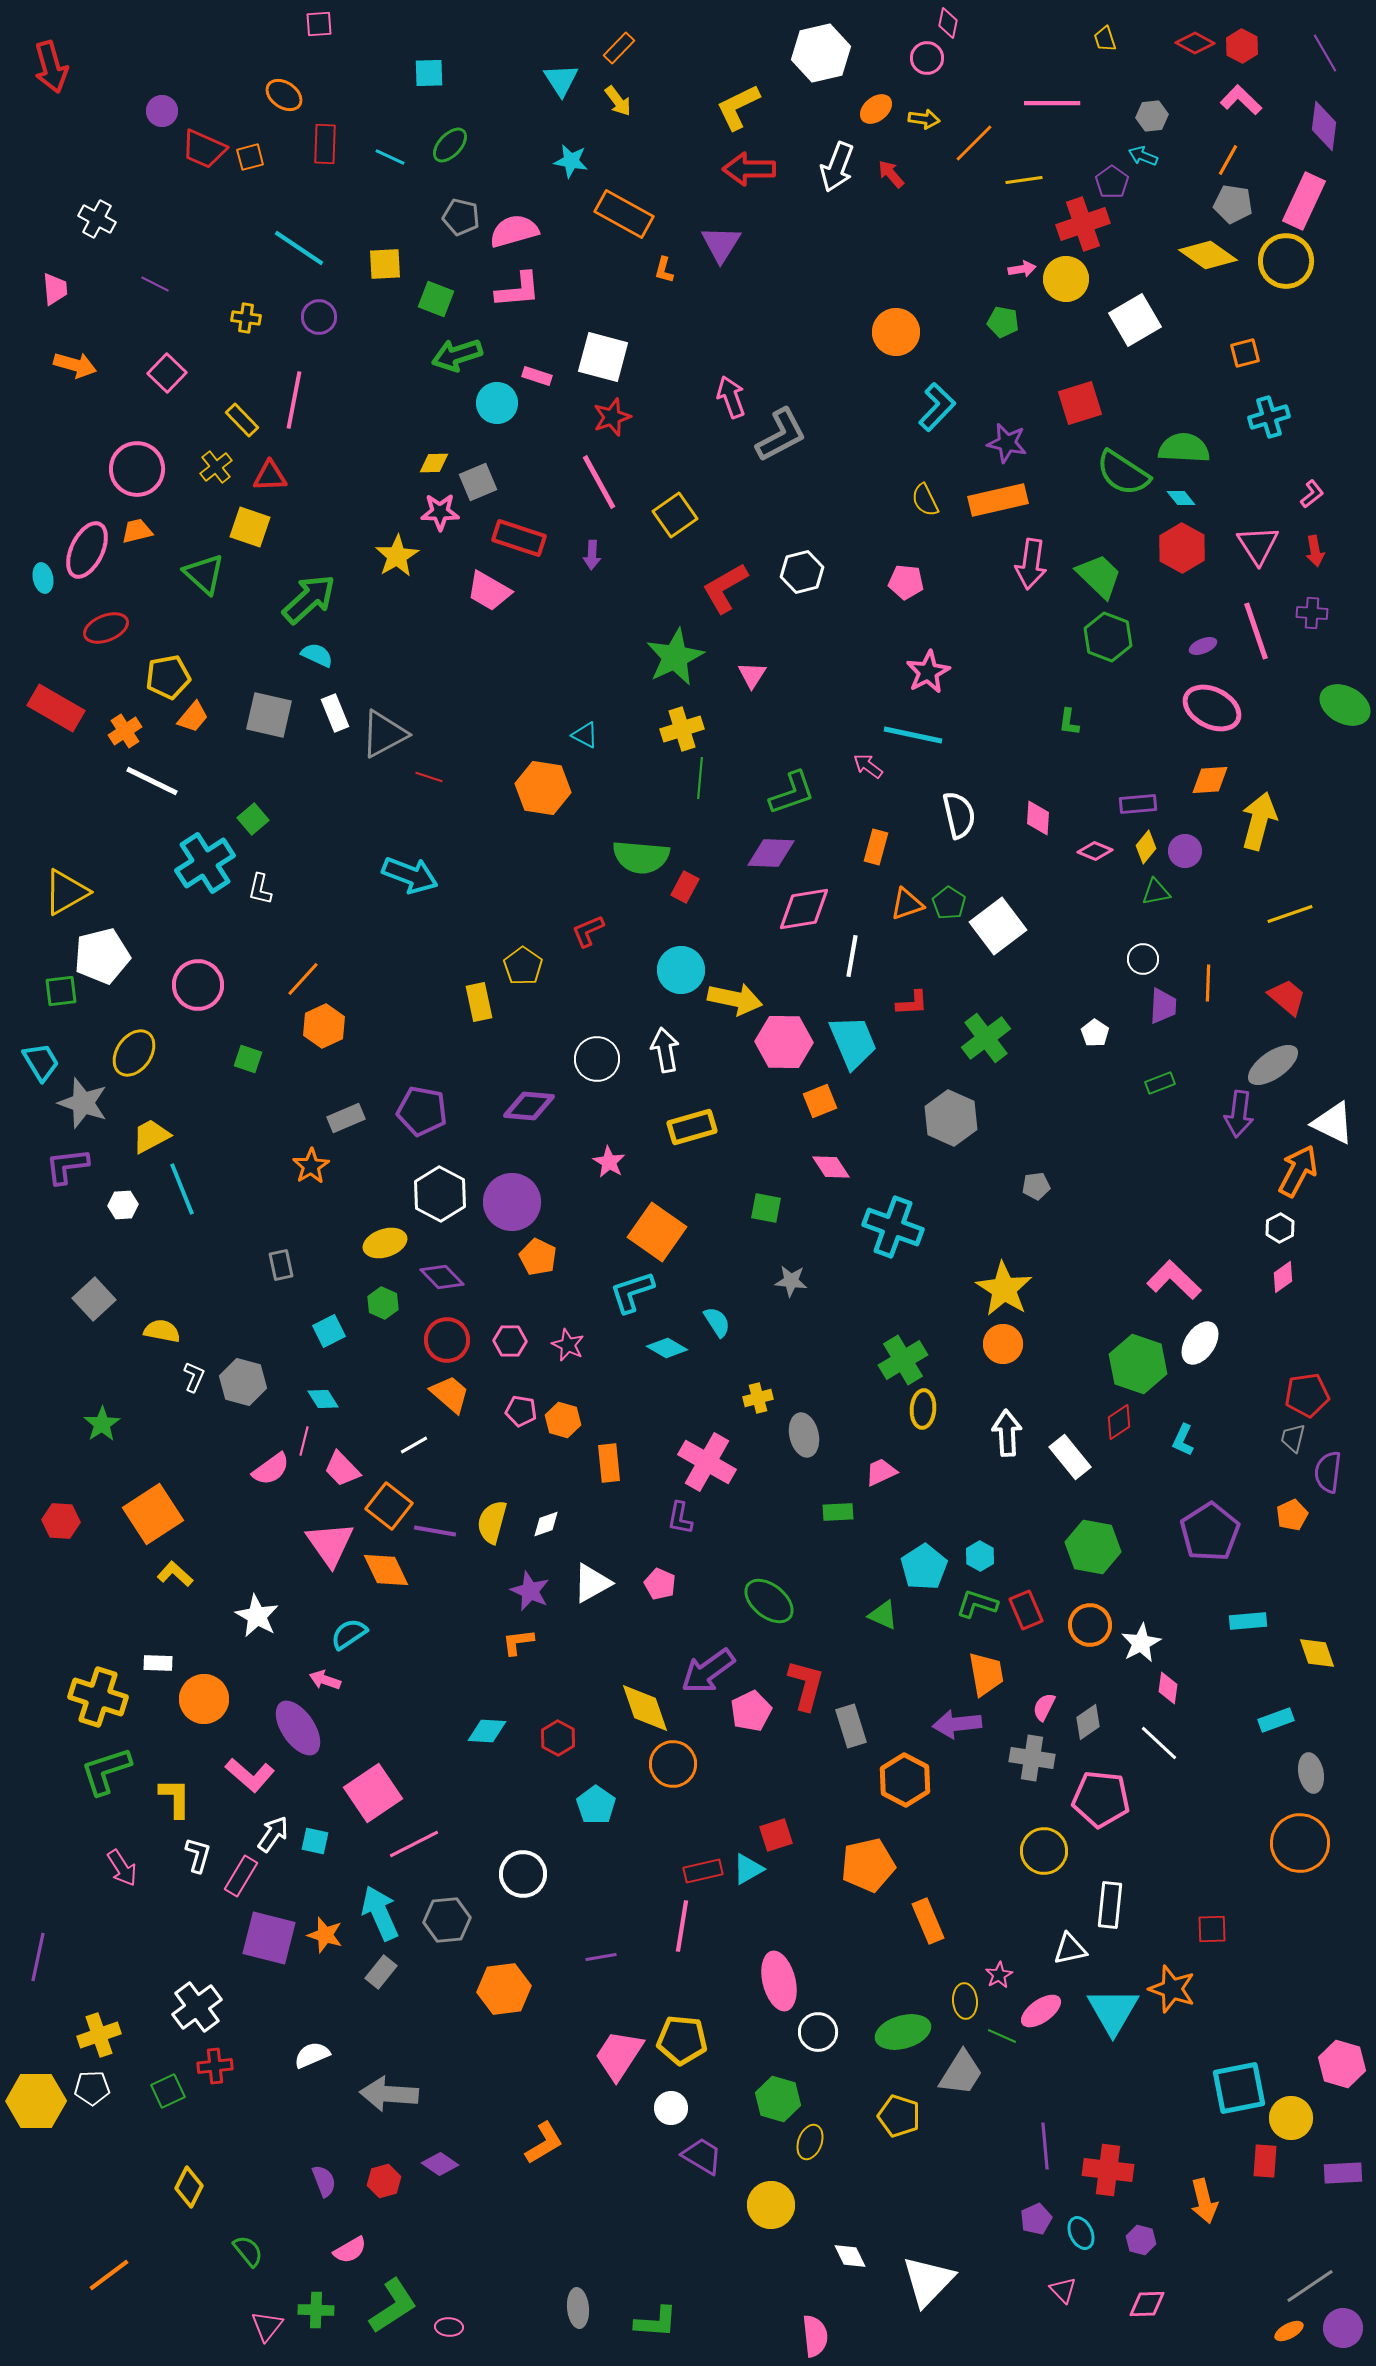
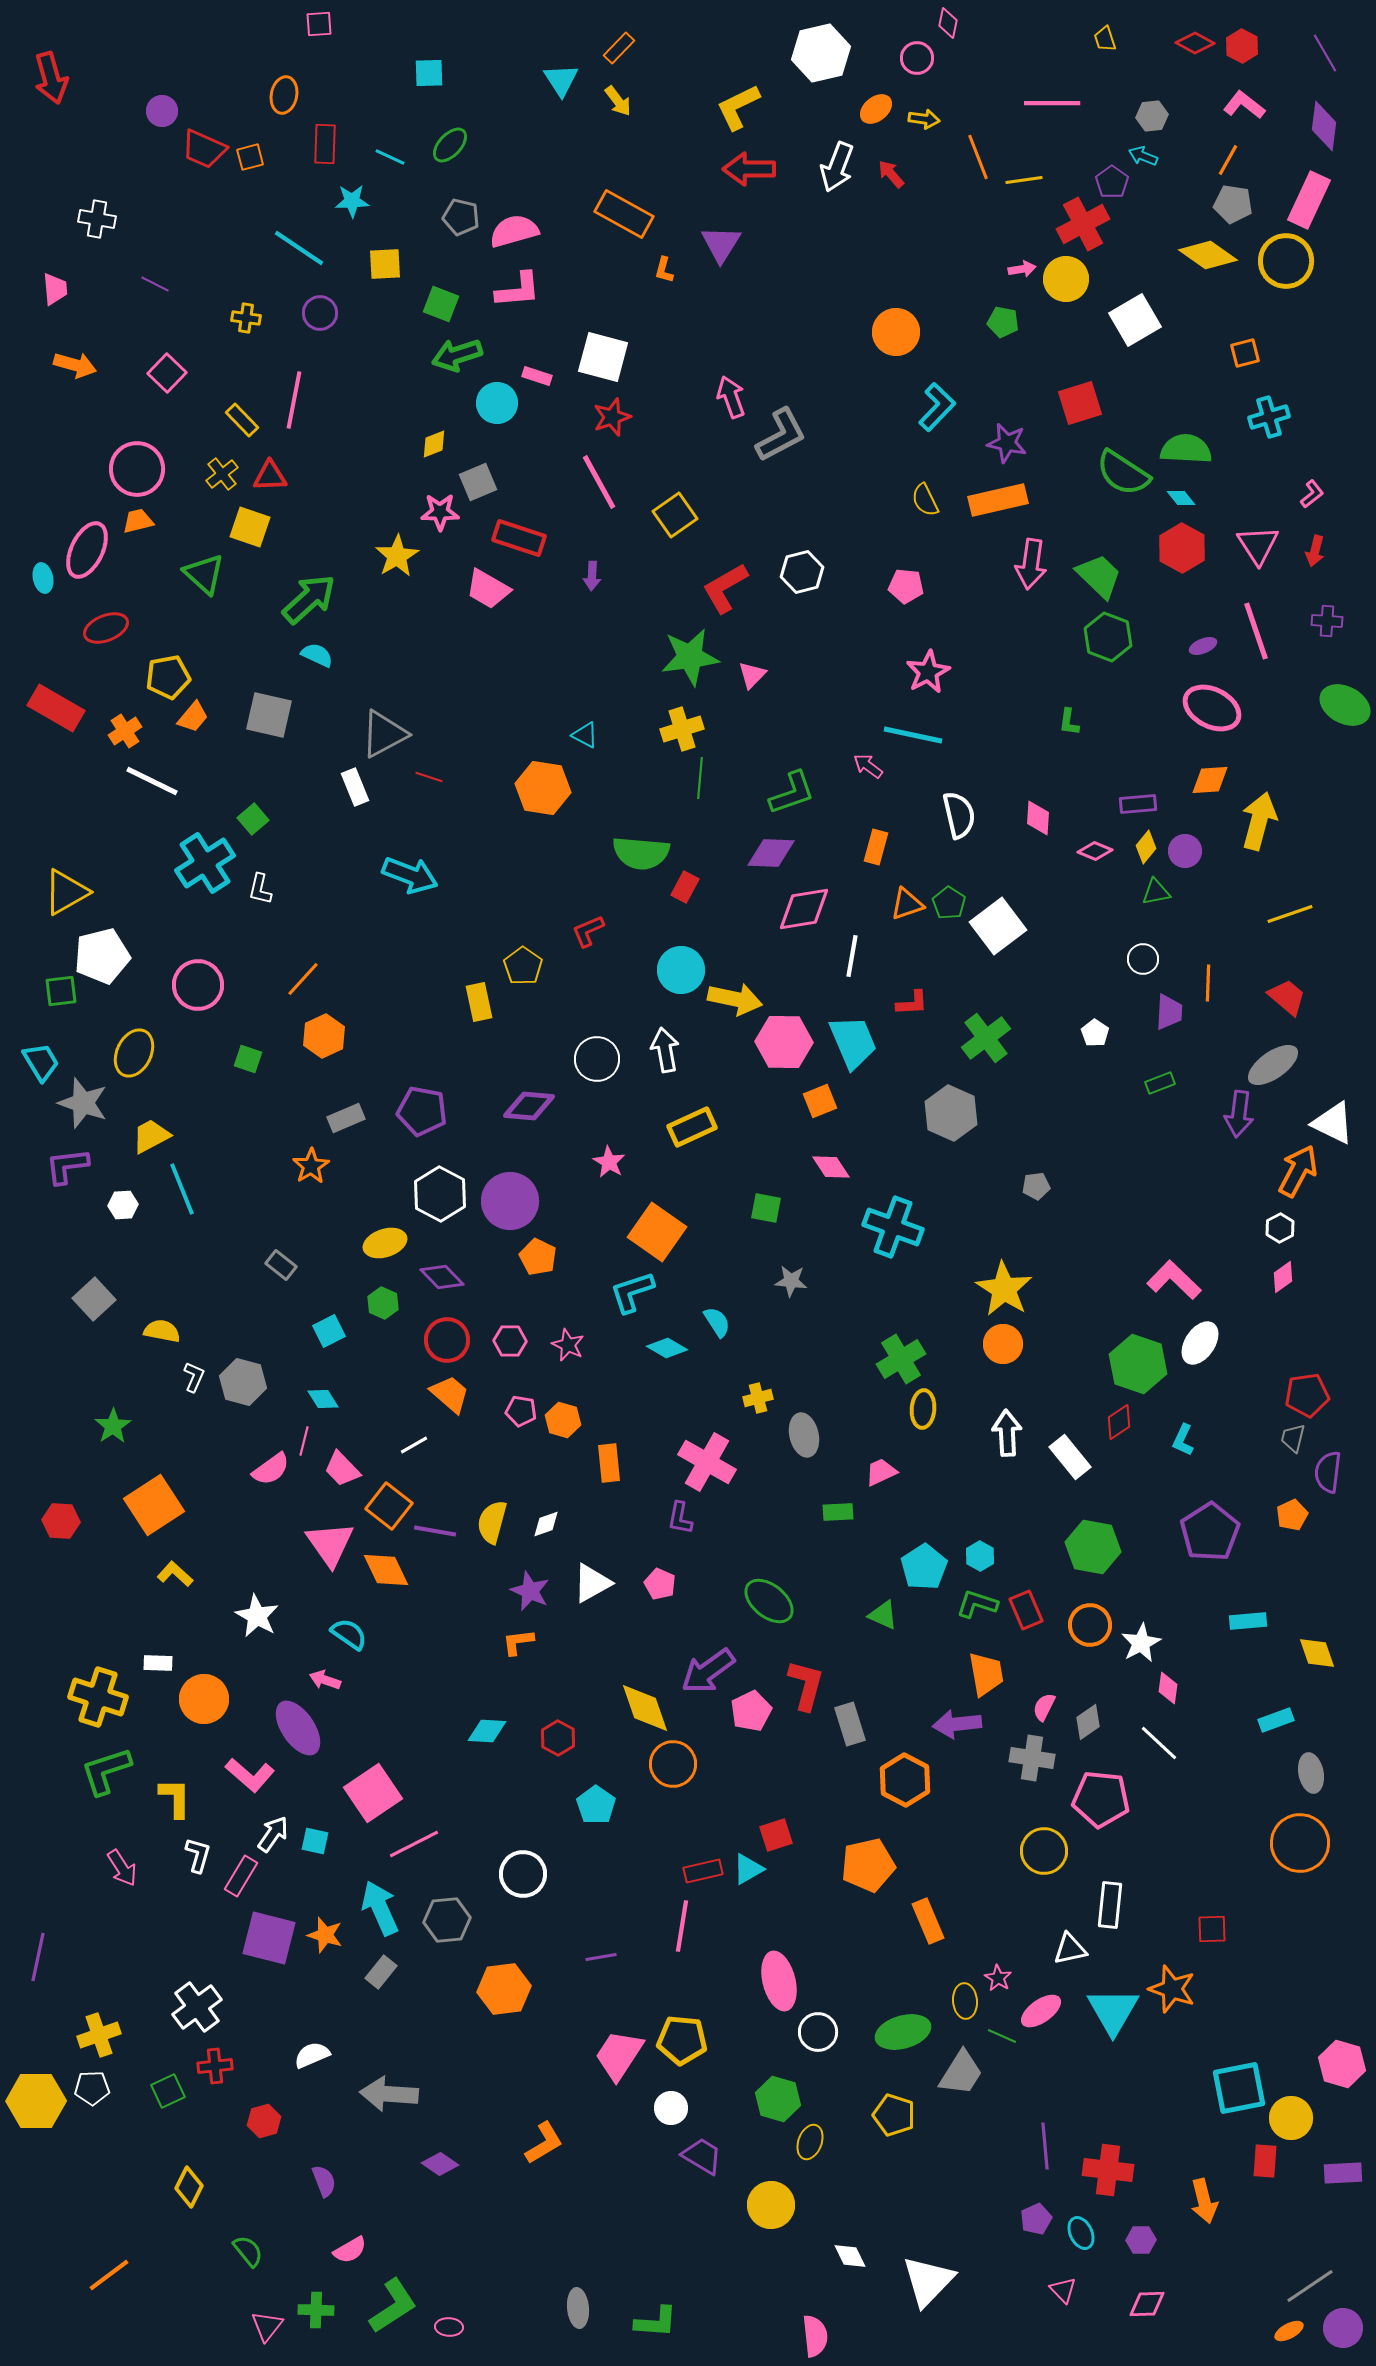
pink circle at (927, 58): moved 10 px left
red arrow at (51, 67): moved 11 px down
orange ellipse at (284, 95): rotated 66 degrees clockwise
pink L-shape at (1241, 100): moved 3 px right, 5 px down; rotated 6 degrees counterclockwise
orange line at (974, 143): moved 4 px right, 14 px down; rotated 66 degrees counterclockwise
cyan star at (571, 161): moved 219 px left, 40 px down; rotated 12 degrees counterclockwise
pink rectangle at (1304, 201): moved 5 px right, 1 px up
white cross at (97, 219): rotated 18 degrees counterclockwise
red cross at (1083, 224): rotated 9 degrees counterclockwise
green square at (436, 299): moved 5 px right, 5 px down
purple circle at (319, 317): moved 1 px right, 4 px up
green semicircle at (1184, 448): moved 2 px right, 1 px down
yellow diamond at (434, 463): moved 19 px up; rotated 20 degrees counterclockwise
yellow cross at (216, 467): moved 6 px right, 7 px down
orange trapezoid at (137, 531): moved 1 px right, 10 px up
red arrow at (1315, 551): rotated 24 degrees clockwise
purple arrow at (592, 555): moved 21 px down
pink pentagon at (906, 582): moved 4 px down
pink trapezoid at (489, 591): moved 1 px left, 2 px up
purple cross at (1312, 613): moved 15 px right, 8 px down
green star at (675, 657): moved 15 px right; rotated 18 degrees clockwise
pink triangle at (752, 675): rotated 12 degrees clockwise
white rectangle at (335, 713): moved 20 px right, 74 px down
green semicircle at (641, 857): moved 4 px up
purple trapezoid at (1163, 1006): moved 6 px right, 6 px down
orange hexagon at (324, 1026): moved 10 px down
yellow ellipse at (134, 1053): rotated 9 degrees counterclockwise
gray hexagon at (951, 1118): moved 5 px up
yellow rectangle at (692, 1127): rotated 9 degrees counterclockwise
purple circle at (512, 1202): moved 2 px left, 1 px up
gray rectangle at (281, 1265): rotated 40 degrees counterclockwise
green cross at (903, 1360): moved 2 px left, 1 px up
green star at (102, 1424): moved 11 px right, 2 px down
orange square at (153, 1514): moved 1 px right, 9 px up
cyan semicircle at (349, 1634): rotated 69 degrees clockwise
gray rectangle at (851, 1726): moved 1 px left, 2 px up
cyan arrow at (380, 1913): moved 5 px up
pink star at (999, 1975): moved 1 px left, 3 px down; rotated 12 degrees counterclockwise
yellow pentagon at (899, 2116): moved 5 px left, 1 px up
red hexagon at (384, 2181): moved 120 px left, 60 px up
purple hexagon at (1141, 2240): rotated 16 degrees counterclockwise
